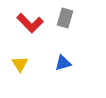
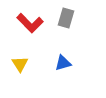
gray rectangle: moved 1 px right
